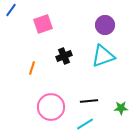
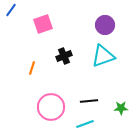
cyan line: rotated 12 degrees clockwise
